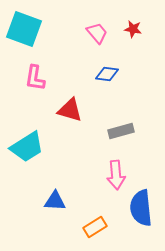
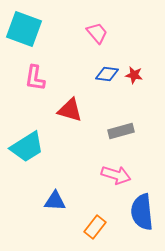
red star: moved 1 px right, 46 px down
pink arrow: rotated 68 degrees counterclockwise
blue semicircle: moved 1 px right, 4 px down
orange rectangle: rotated 20 degrees counterclockwise
